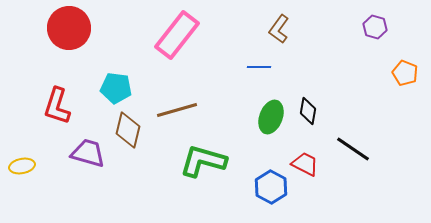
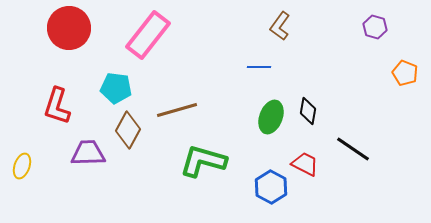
brown L-shape: moved 1 px right, 3 px up
pink rectangle: moved 29 px left
brown diamond: rotated 15 degrees clockwise
purple trapezoid: rotated 18 degrees counterclockwise
yellow ellipse: rotated 60 degrees counterclockwise
